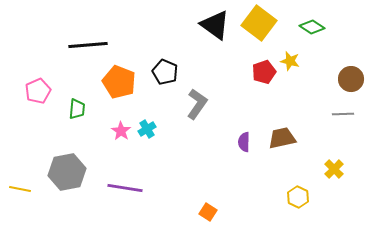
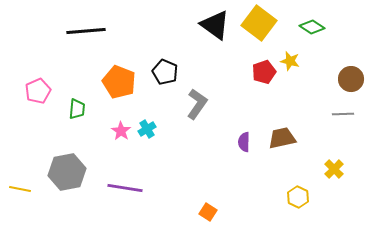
black line: moved 2 px left, 14 px up
